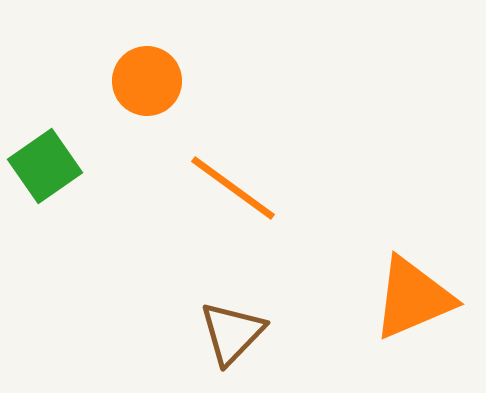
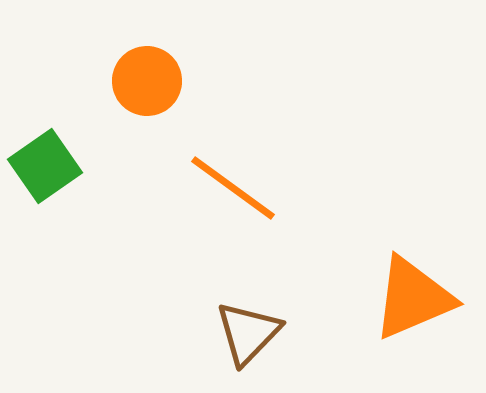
brown triangle: moved 16 px right
